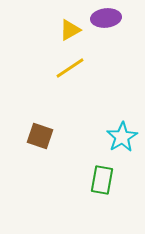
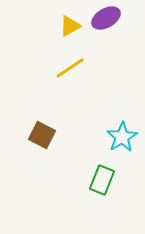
purple ellipse: rotated 24 degrees counterclockwise
yellow triangle: moved 4 px up
brown square: moved 2 px right, 1 px up; rotated 8 degrees clockwise
green rectangle: rotated 12 degrees clockwise
